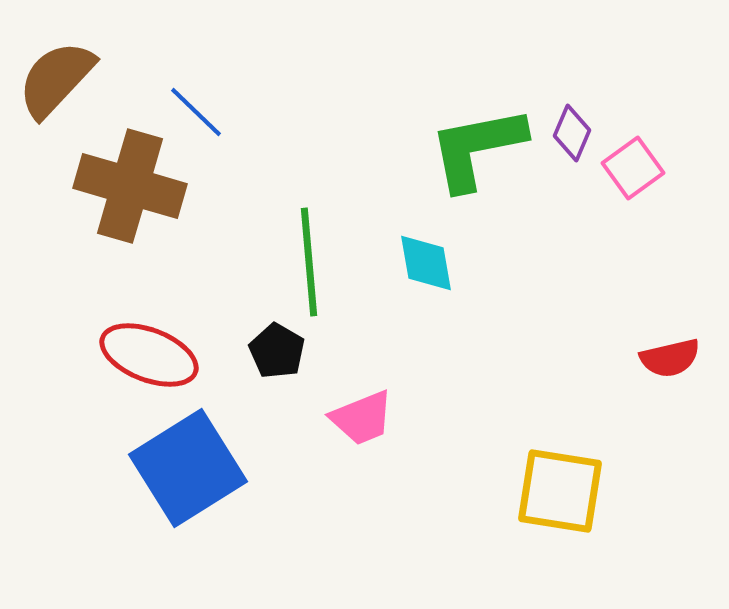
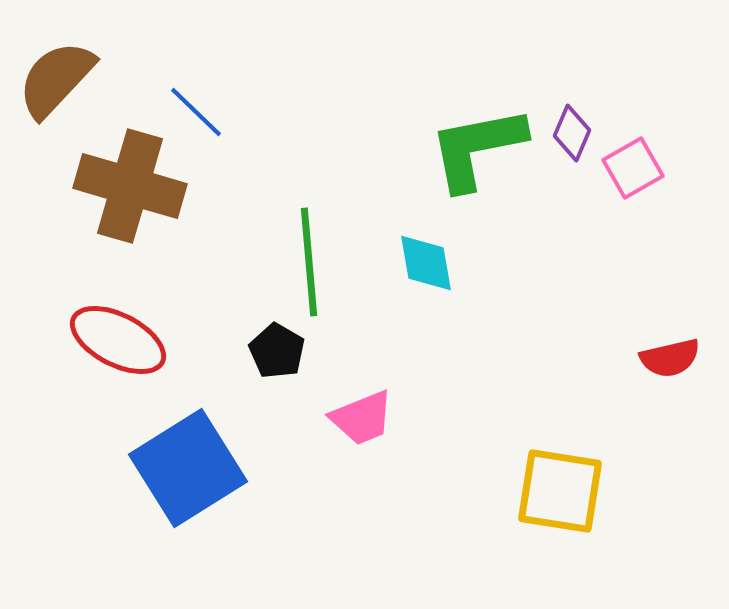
pink square: rotated 6 degrees clockwise
red ellipse: moved 31 px left, 15 px up; rotated 6 degrees clockwise
